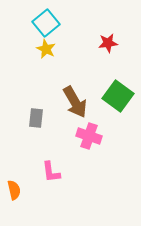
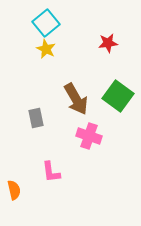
brown arrow: moved 1 px right, 3 px up
gray rectangle: rotated 18 degrees counterclockwise
